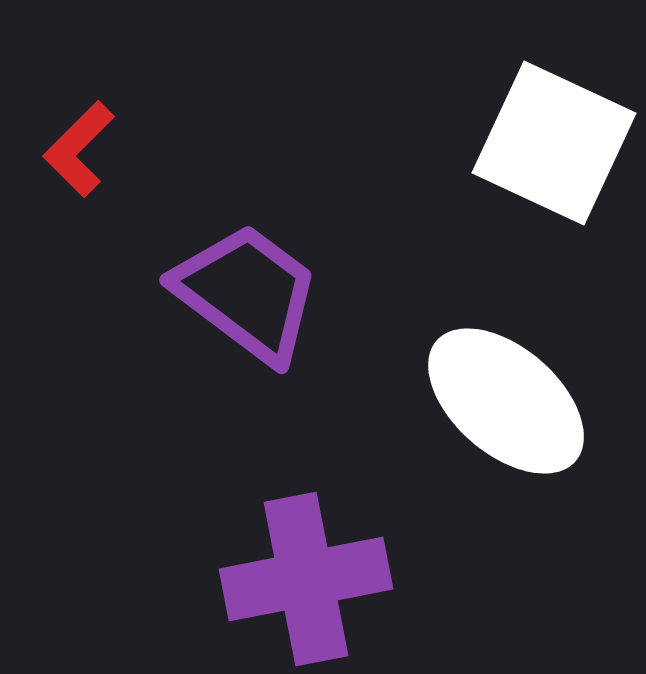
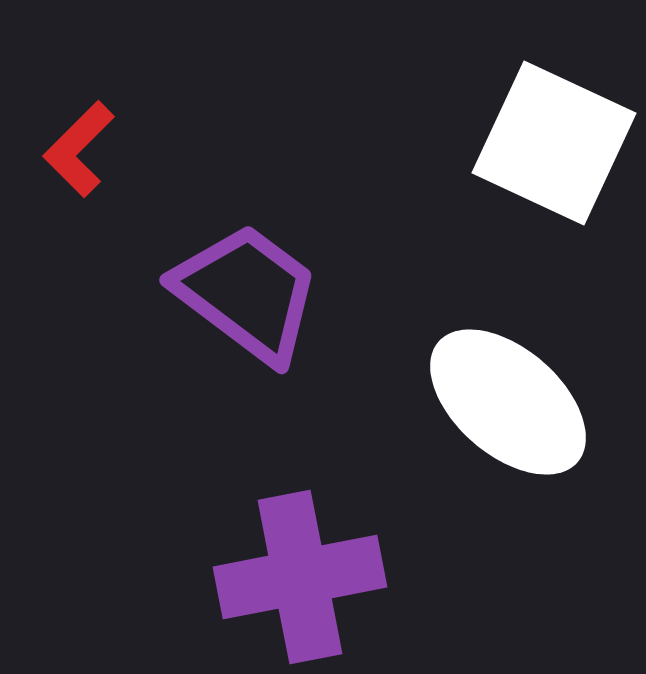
white ellipse: moved 2 px right, 1 px down
purple cross: moved 6 px left, 2 px up
